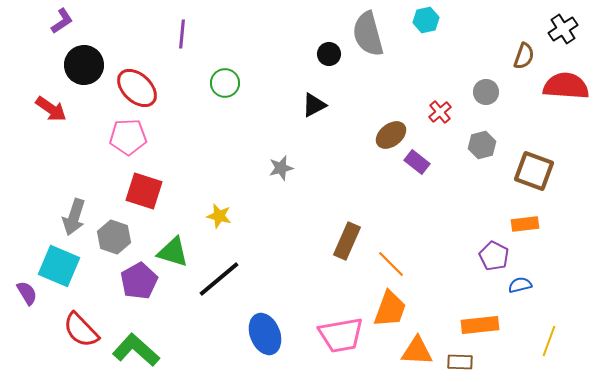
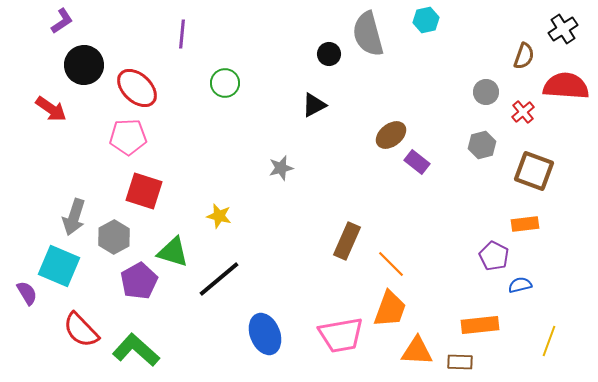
red cross at (440, 112): moved 83 px right
gray hexagon at (114, 237): rotated 12 degrees clockwise
